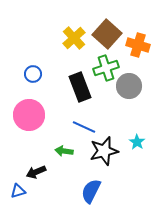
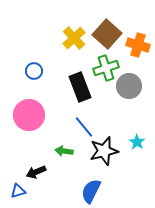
blue circle: moved 1 px right, 3 px up
blue line: rotated 25 degrees clockwise
